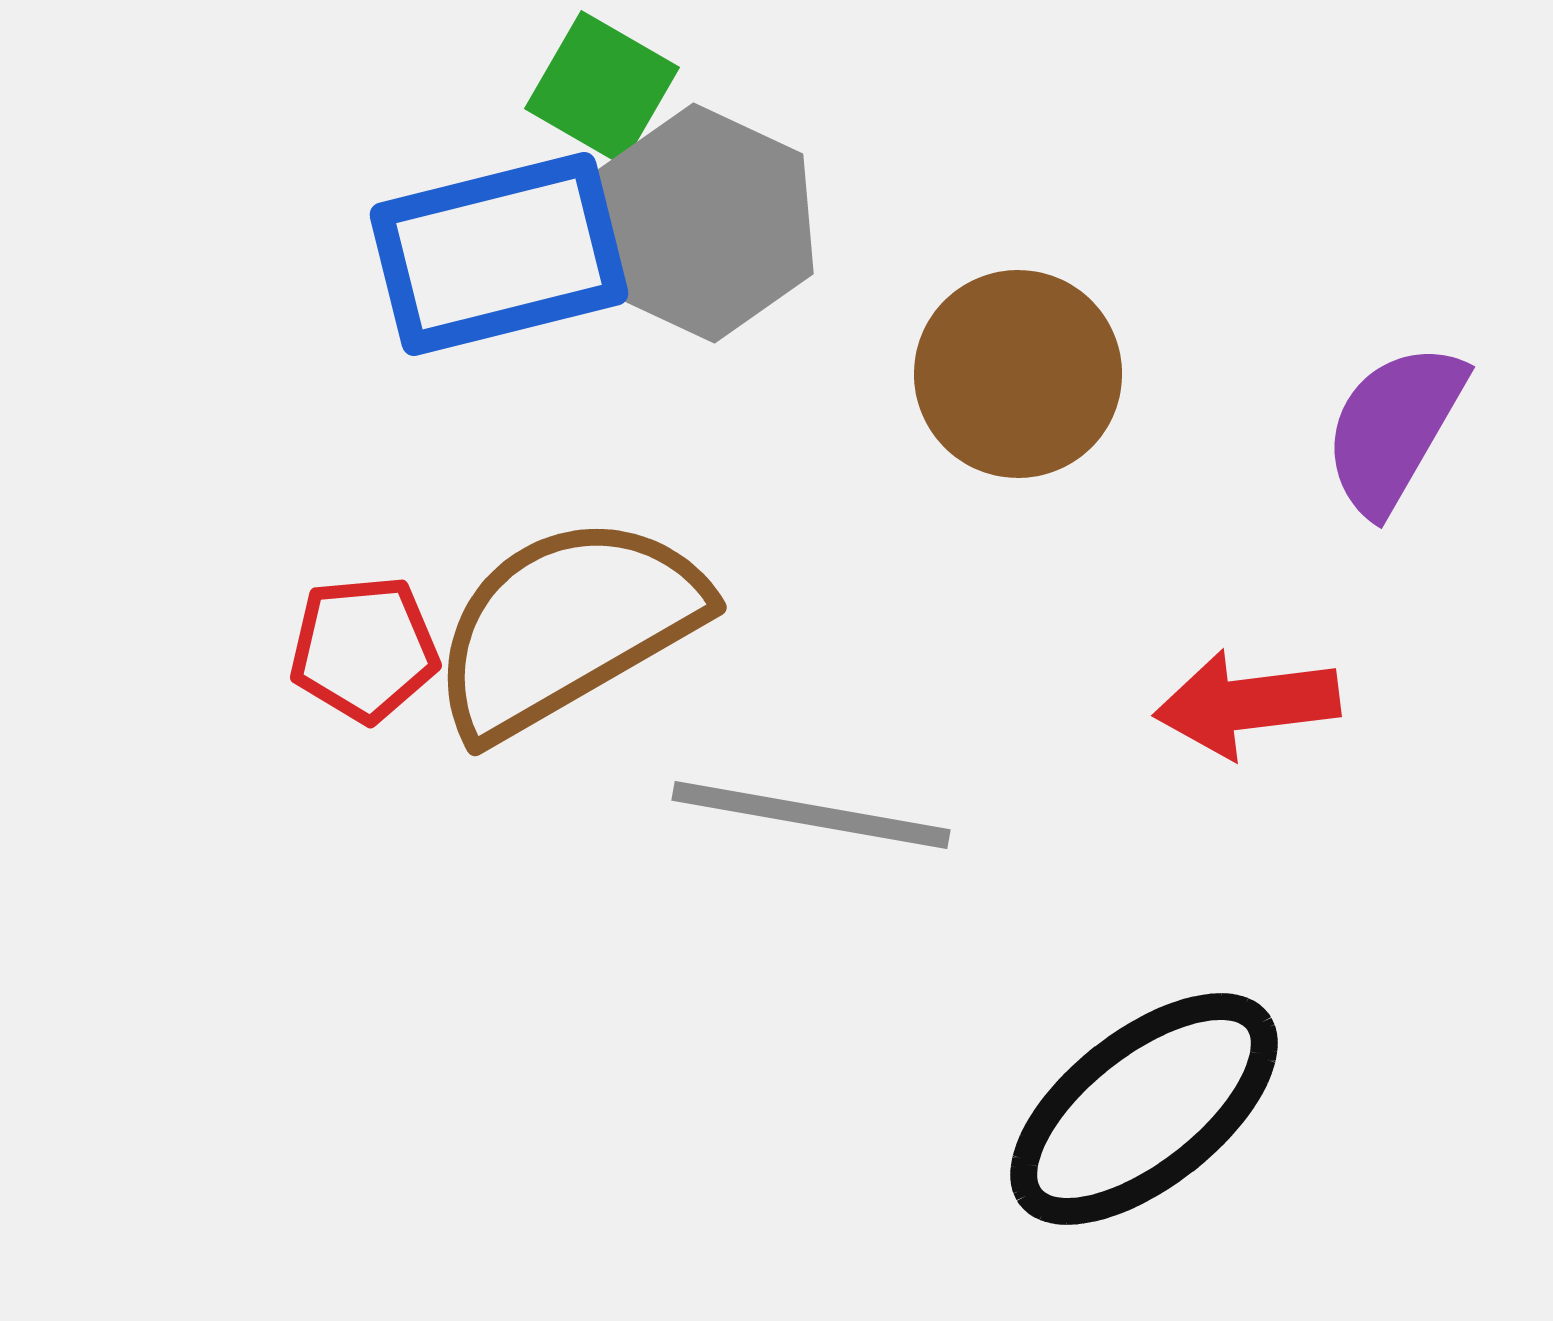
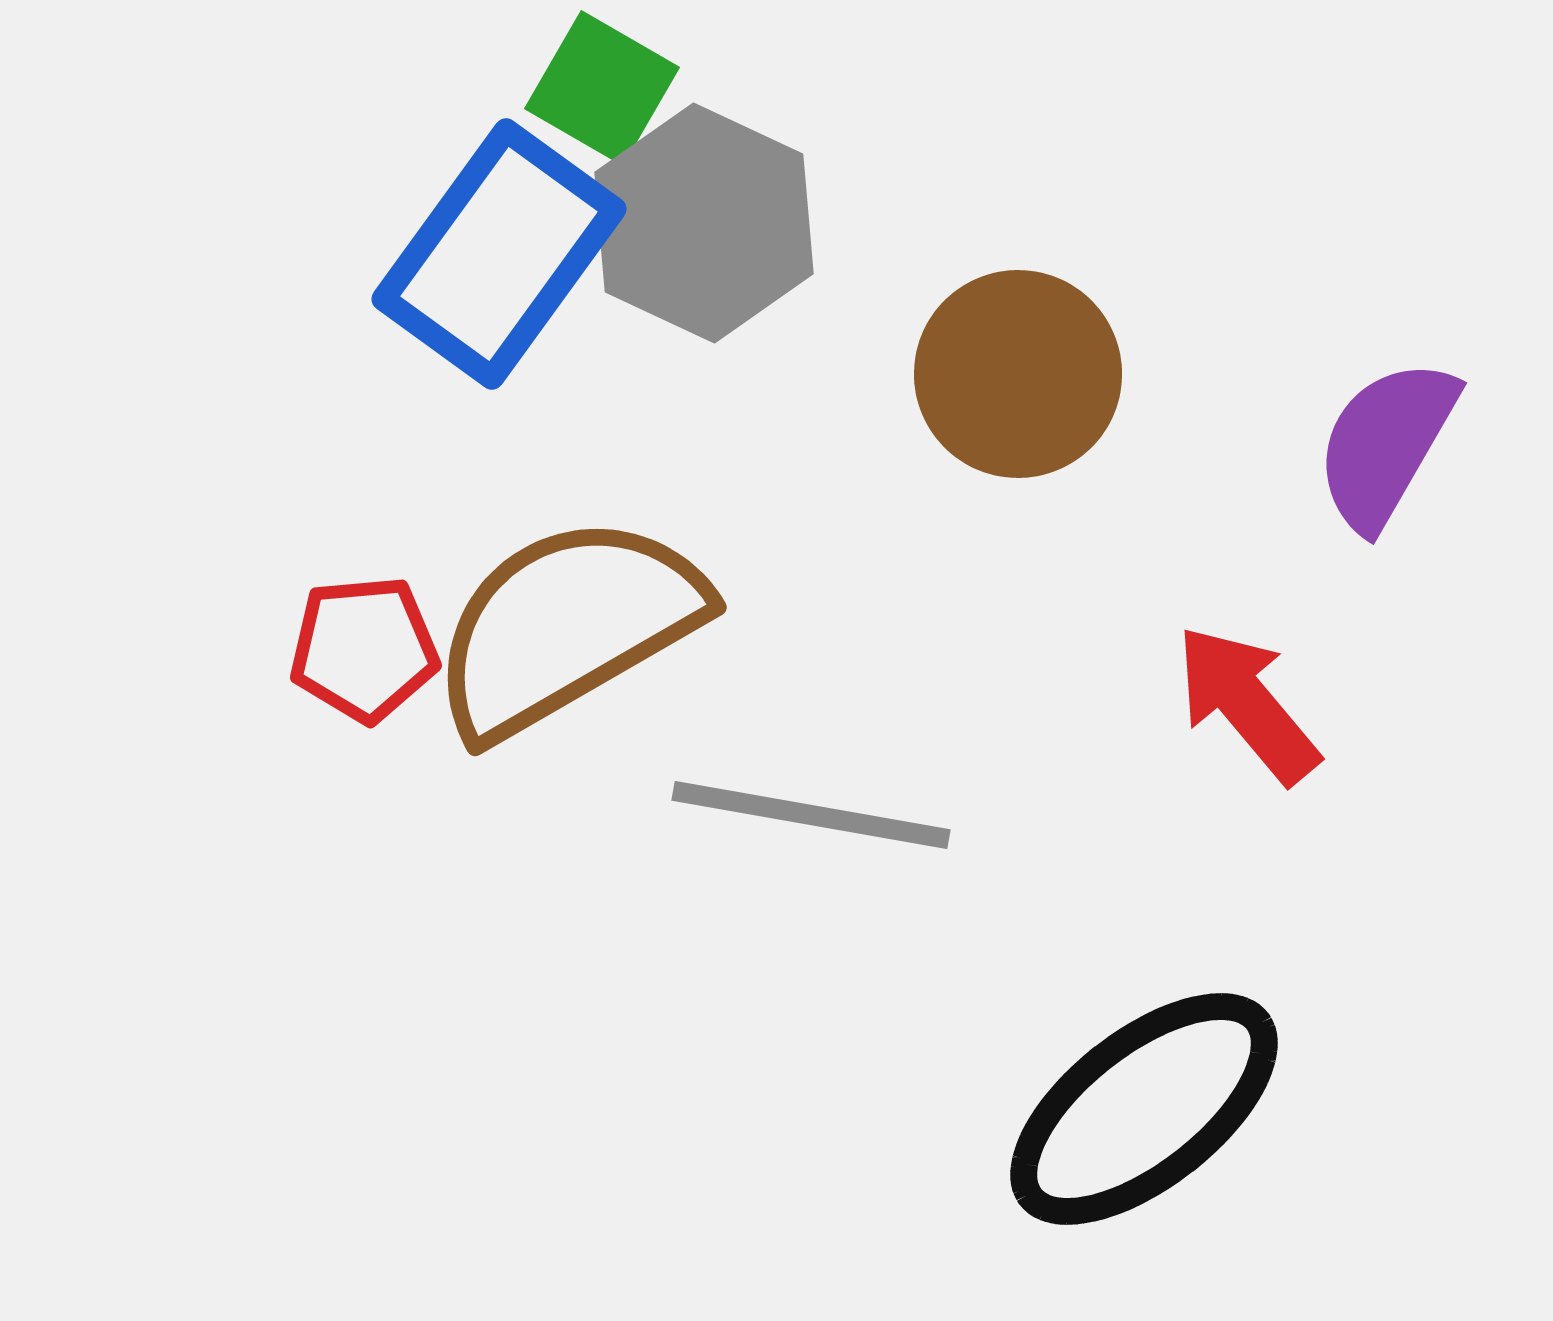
blue rectangle: rotated 40 degrees counterclockwise
purple semicircle: moved 8 px left, 16 px down
red arrow: rotated 57 degrees clockwise
